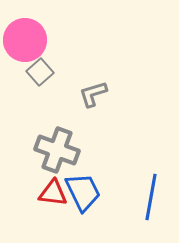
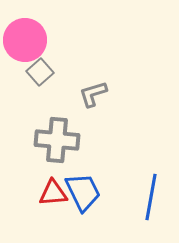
gray cross: moved 10 px up; rotated 15 degrees counterclockwise
red triangle: rotated 12 degrees counterclockwise
